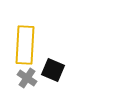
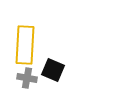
gray cross: rotated 24 degrees counterclockwise
